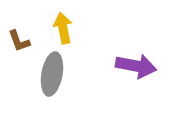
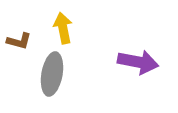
brown L-shape: rotated 55 degrees counterclockwise
purple arrow: moved 2 px right, 4 px up
